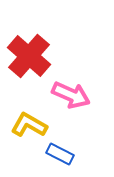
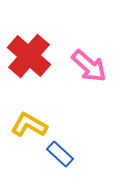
pink arrow: moved 18 px right, 29 px up; rotated 18 degrees clockwise
blue rectangle: rotated 16 degrees clockwise
